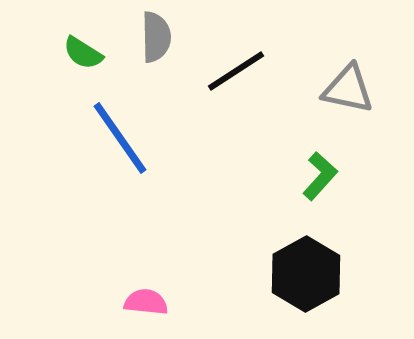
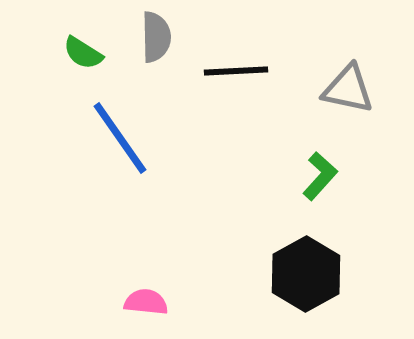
black line: rotated 30 degrees clockwise
